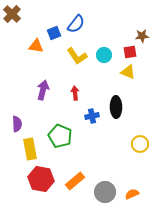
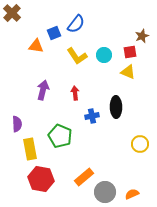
brown cross: moved 1 px up
brown star: rotated 16 degrees counterclockwise
orange rectangle: moved 9 px right, 4 px up
